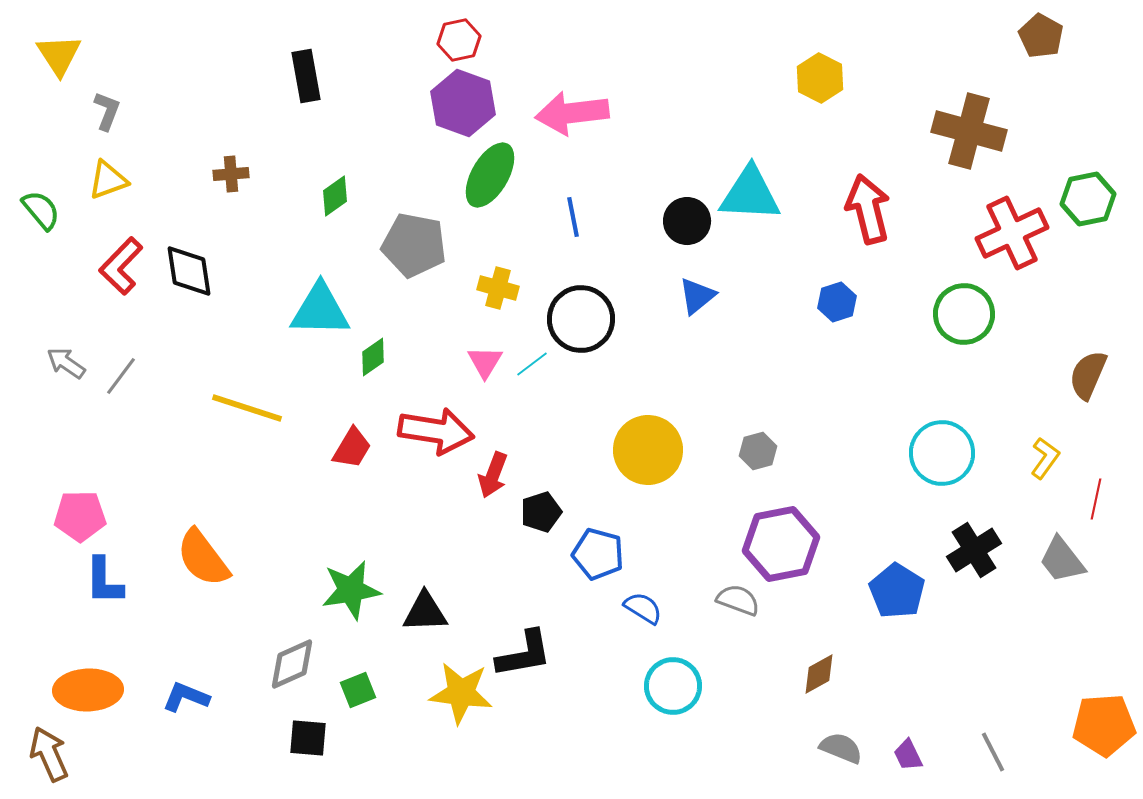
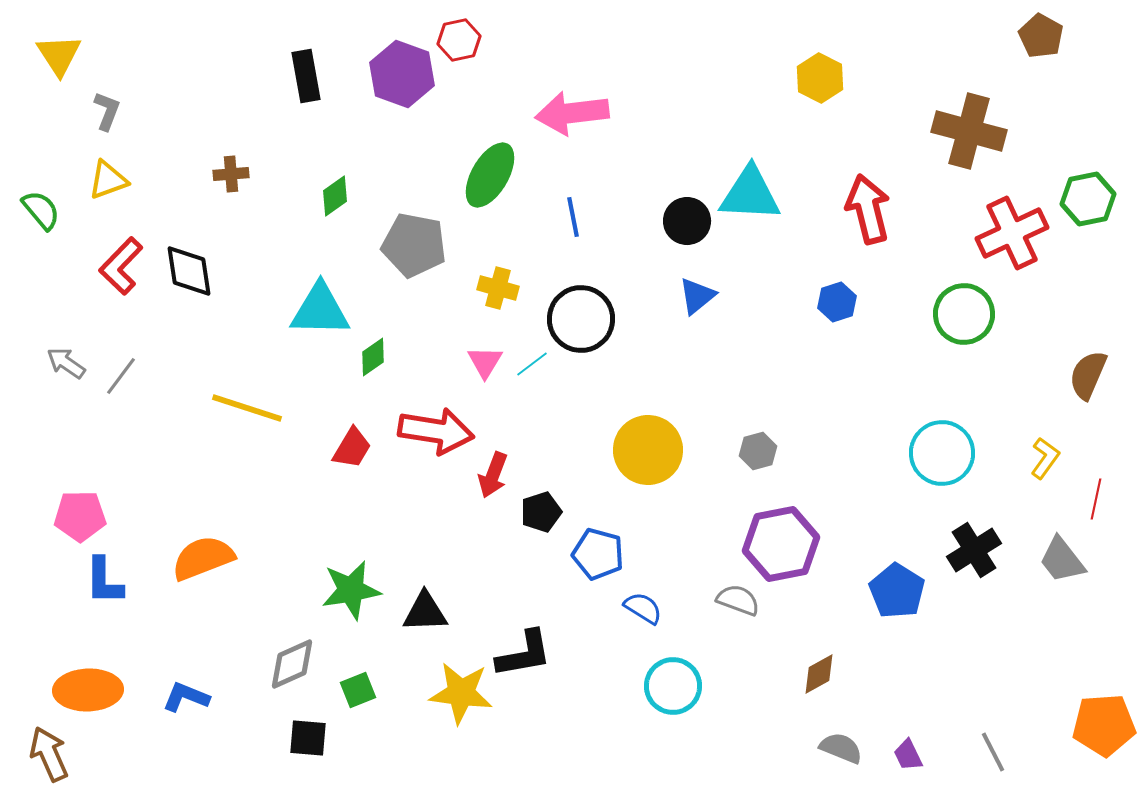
purple hexagon at (463, 103): moved 61 px left, 29 px up
orange semicircle at (203, 558): rotated 106 degrees clockwise
